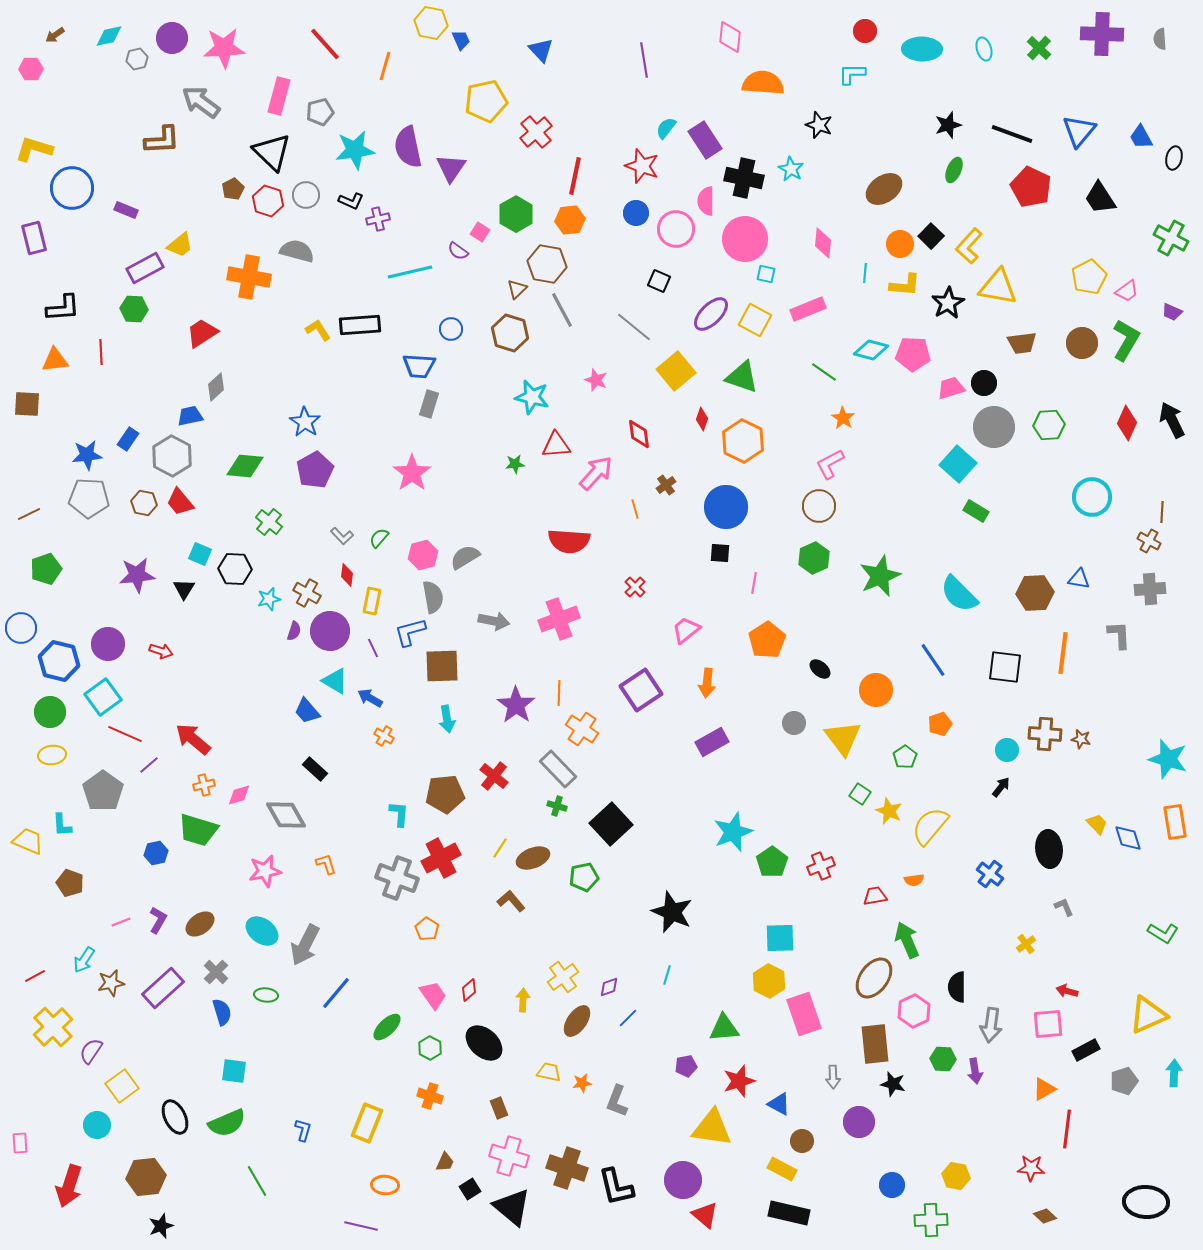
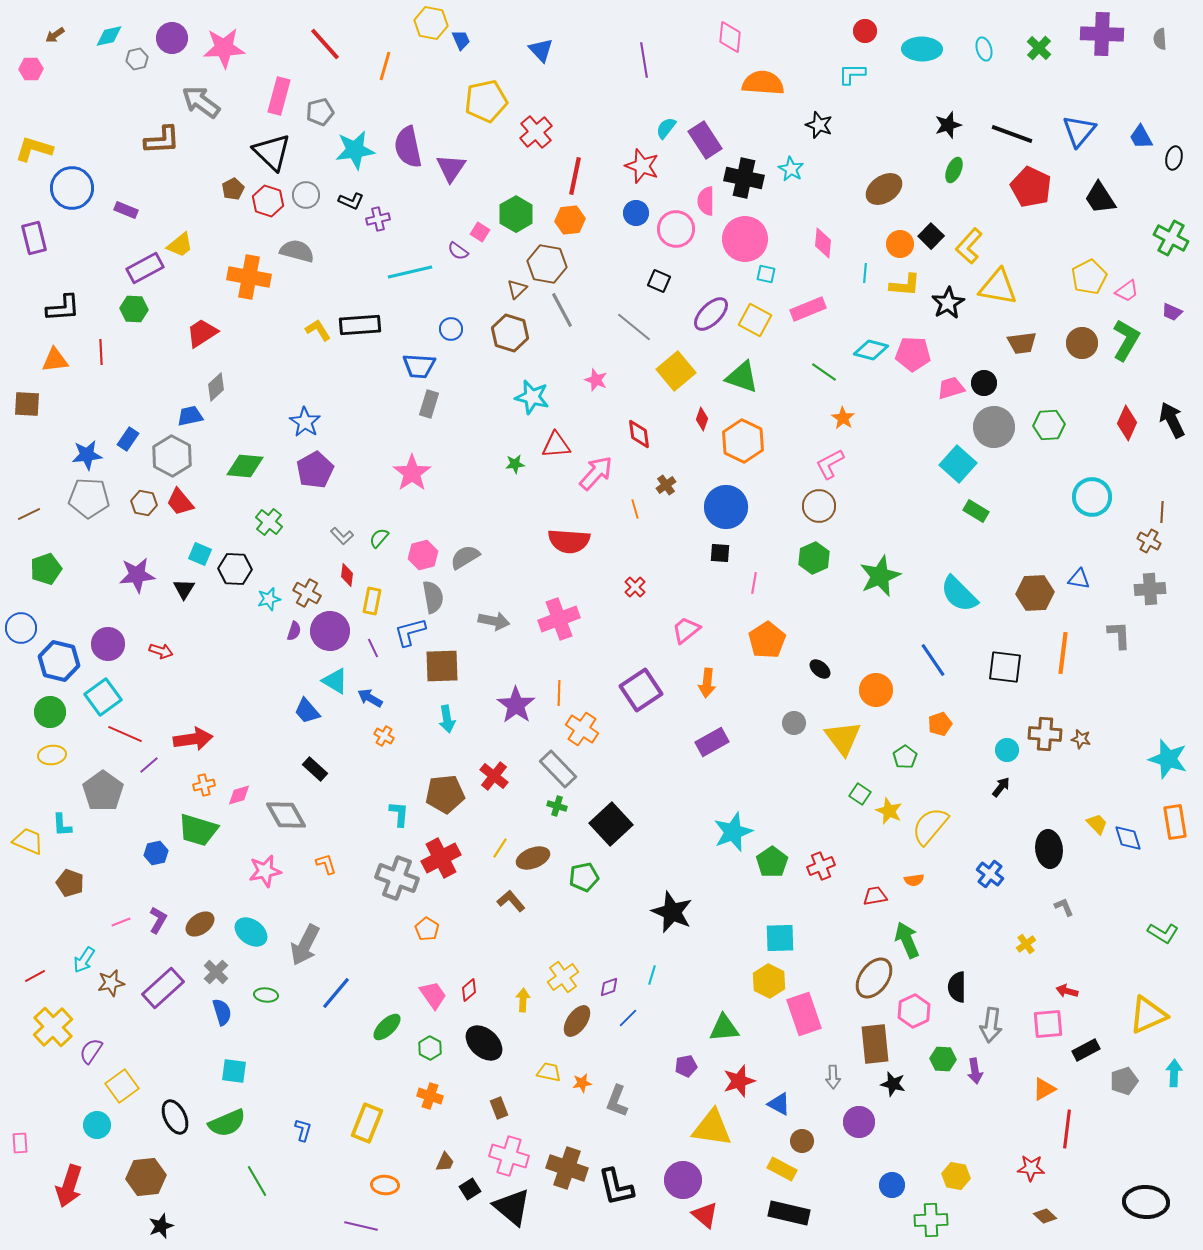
red arrow at (193, 739): rotated 132 degrees clockwise
cyan ellipse at (262, 931): moved 11 px left, 1 px down
cyan line at (667, 975): moved 15 px left
